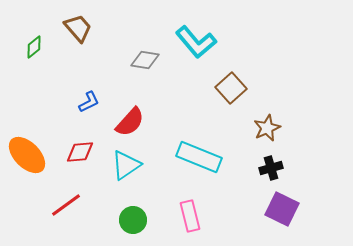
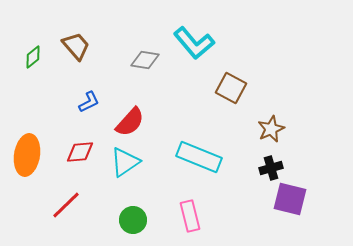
brown trapezoid: moved 2 px left, 18 px down
cyan L-shape: moved 2 px left, 1 px down
green diamond: moved 1 px left, 10 px down
brown square: rotated 20 degrees counterclockwise
brown star: moved 4 px right, 1 px down
orange ellipse: rotated 54 degrees clockwise
cyan triangle: moved 1 px left, 3 px up
red line: rotated 8 degrees counterclockwise
purple square: moved 8 px right, 10 px up; rotated 12 degrees counterclockwise
